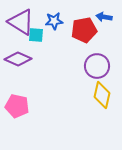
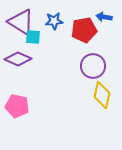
cyan square: moved 3 px left, 2 px down
purple circle: moved 4 px left
